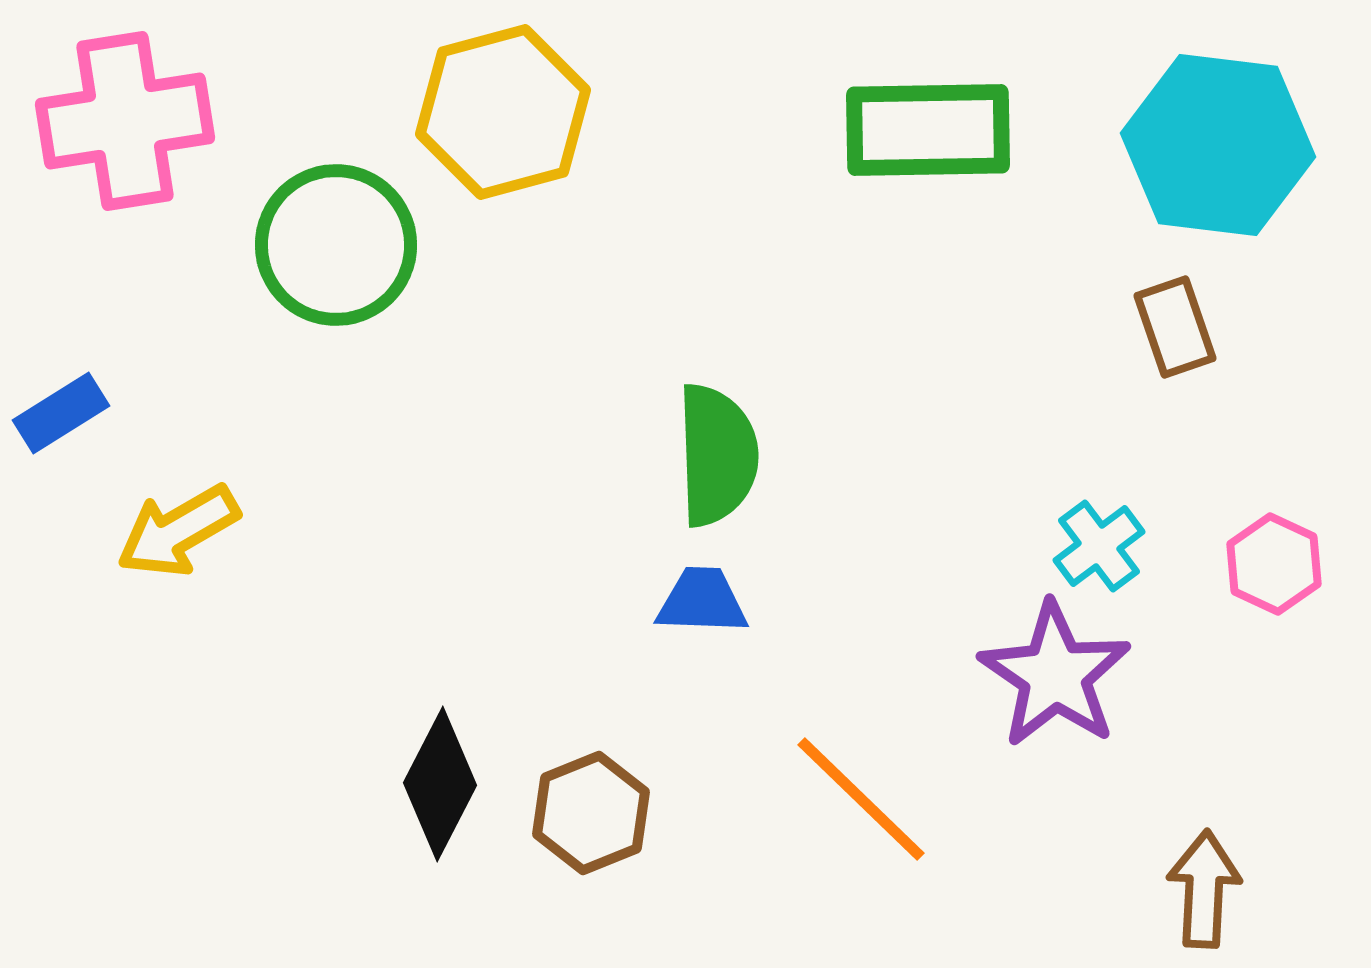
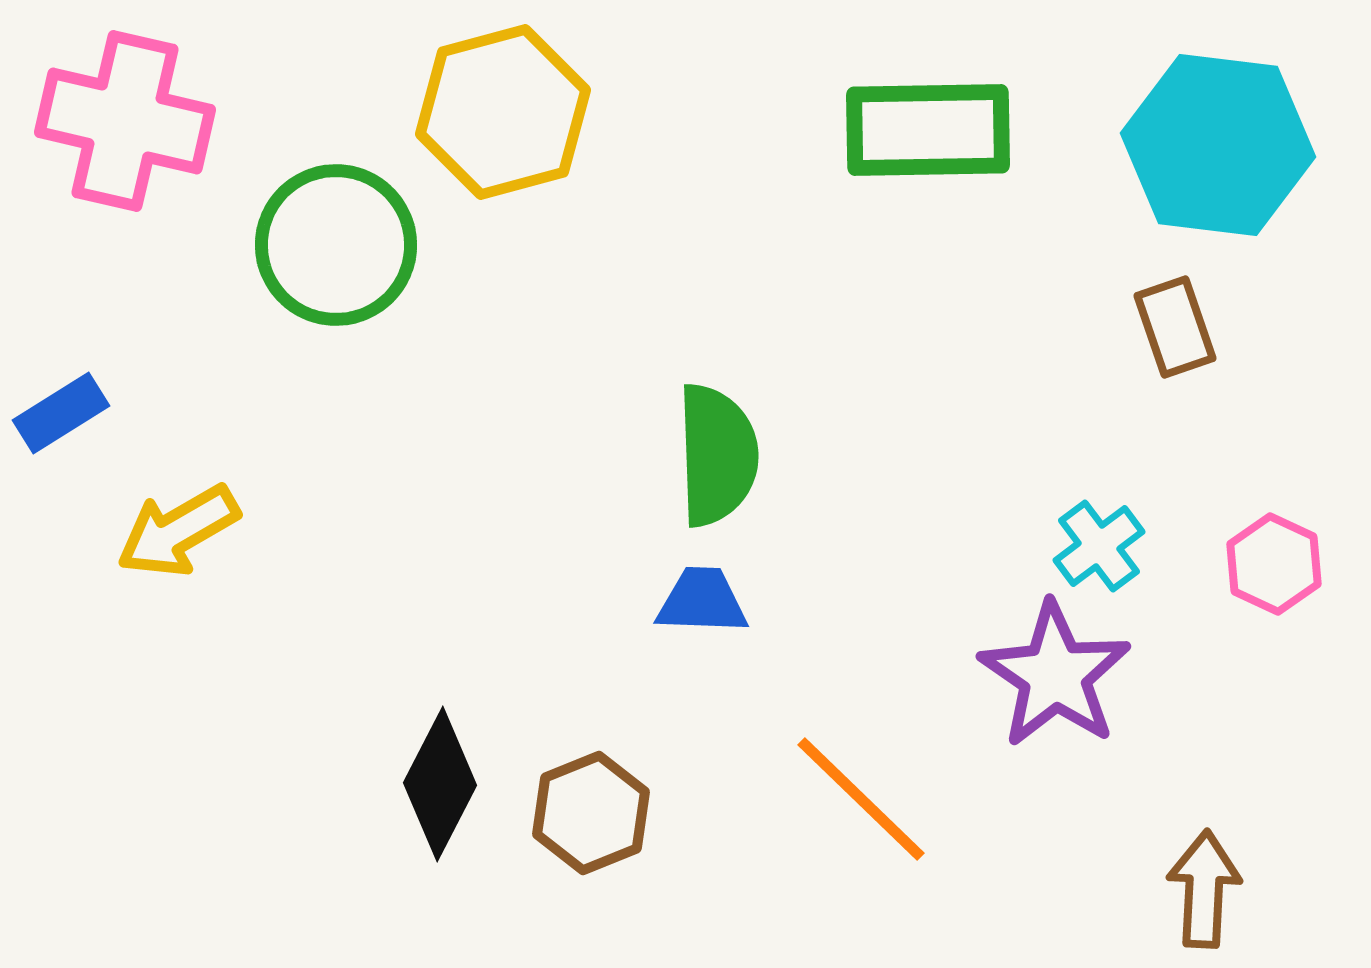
pink cross: rotated 22 degrees clockwise
